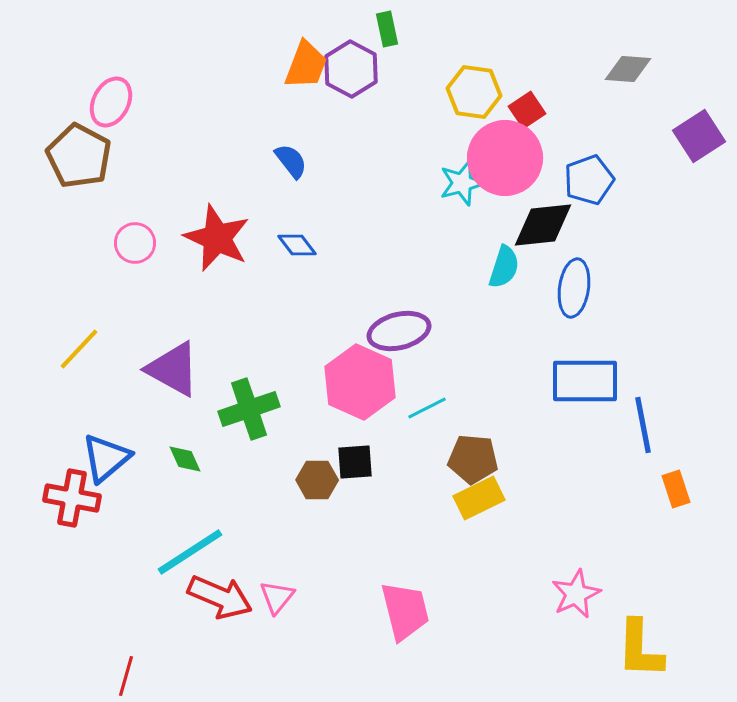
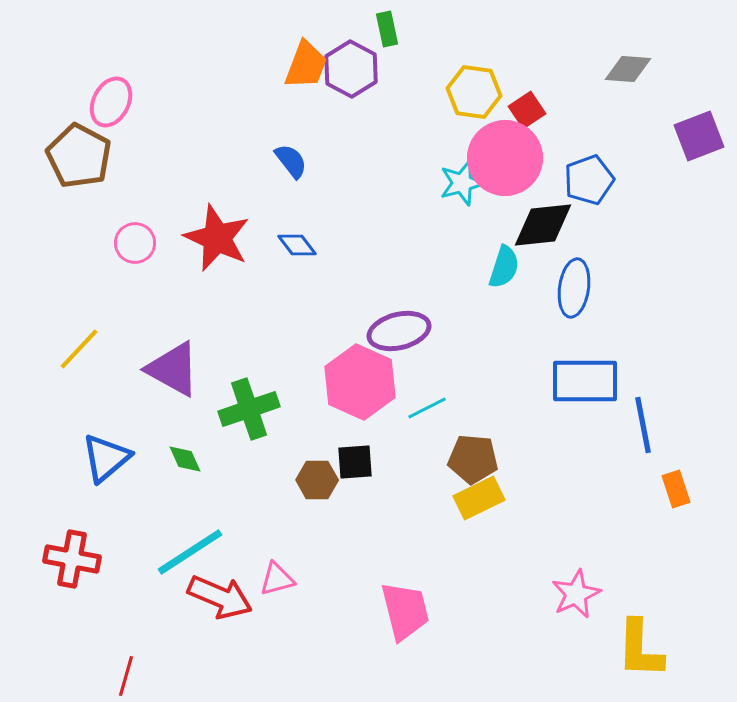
purple square at (699, 136): rotated 12 degrees clockwise
red cross at (72, 498): moved 61 px down
pink triangle at (277, 597): moved 18 px up; rotated 36 degrees clockwise
